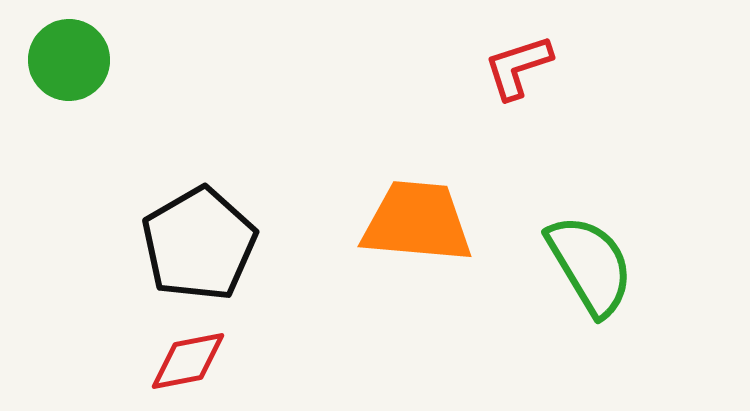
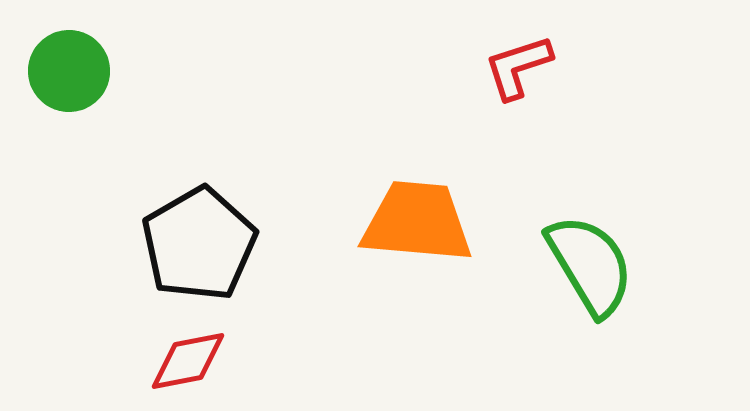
green circle: moved 11 px down
